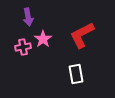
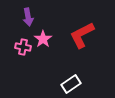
pink cross: rotated 21 degrees clockwise
white rectangle: moved 5 px left, 10 px down; rotated 66 degrees clockwise
